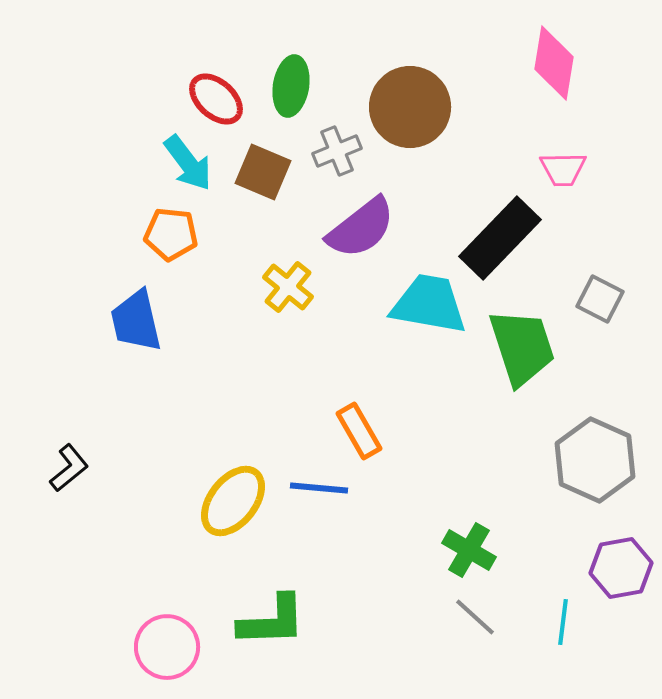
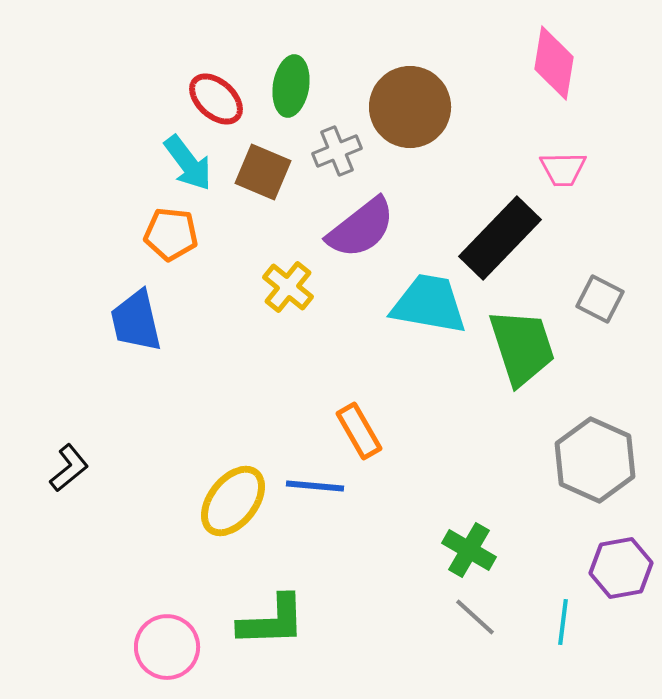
blue line: moved 4 px left, 2 px up
